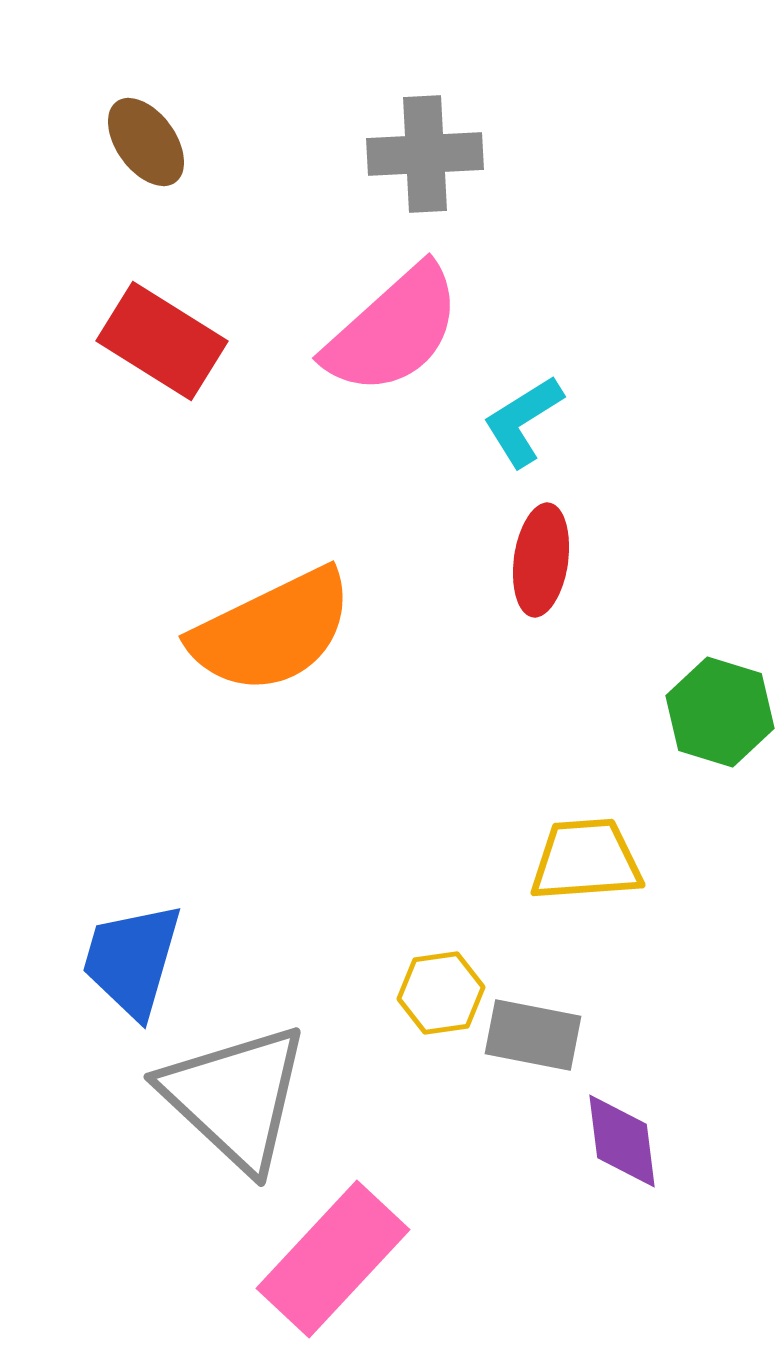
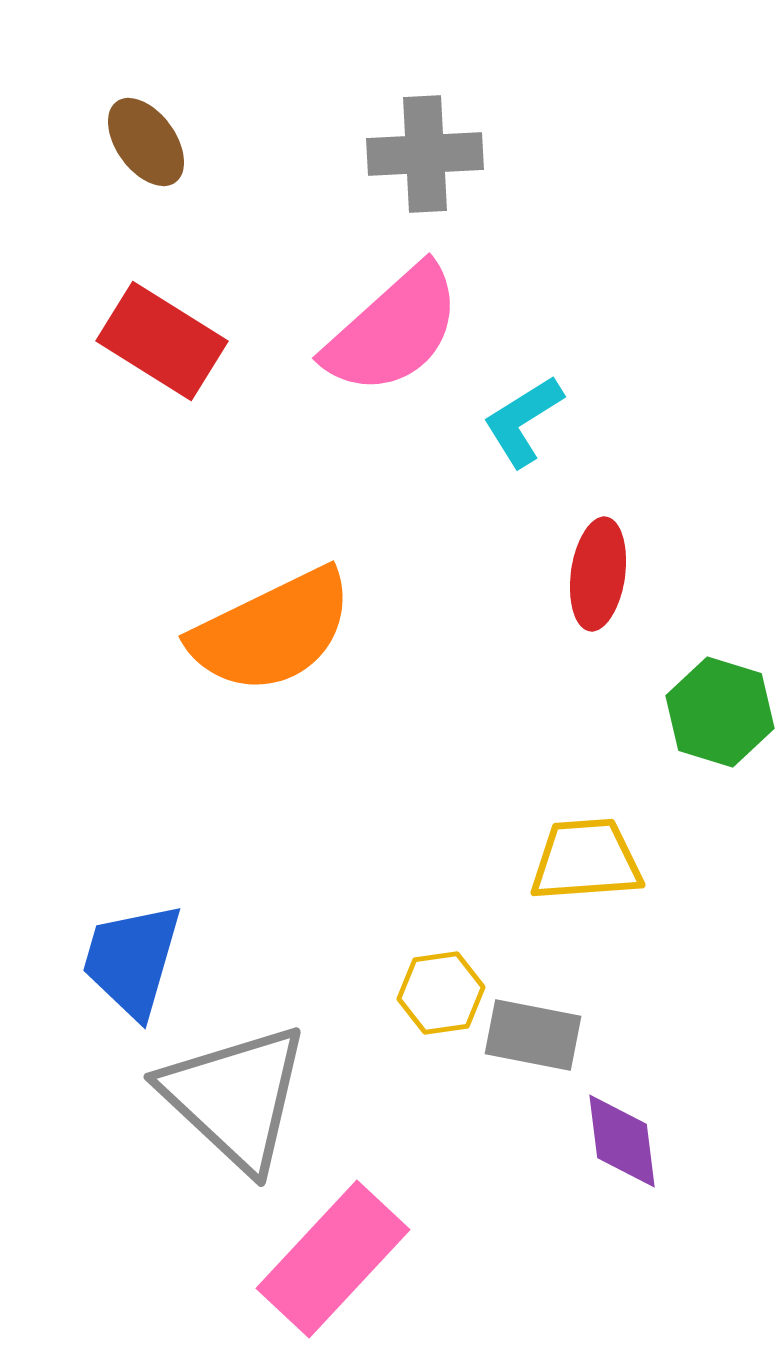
red ellipse: moved 57 px right, 14 px down
